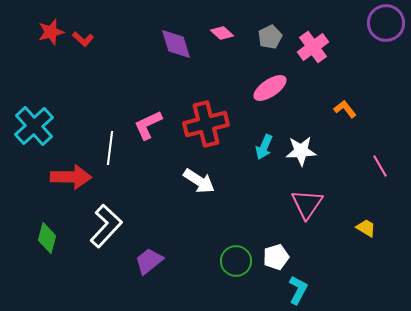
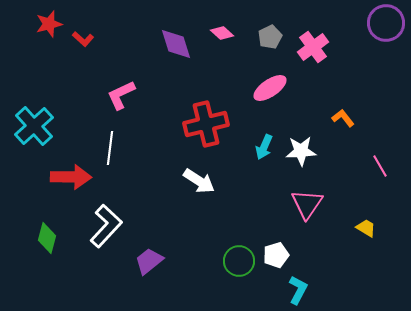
red star: moved 2 px left, 8 px up
orange L-shape: moved 2 px left, 9 px down
pink L-shape: moved 27 px left, 30 px up
white pentagon: moved 2 px up
green circle: moved 3 px right
